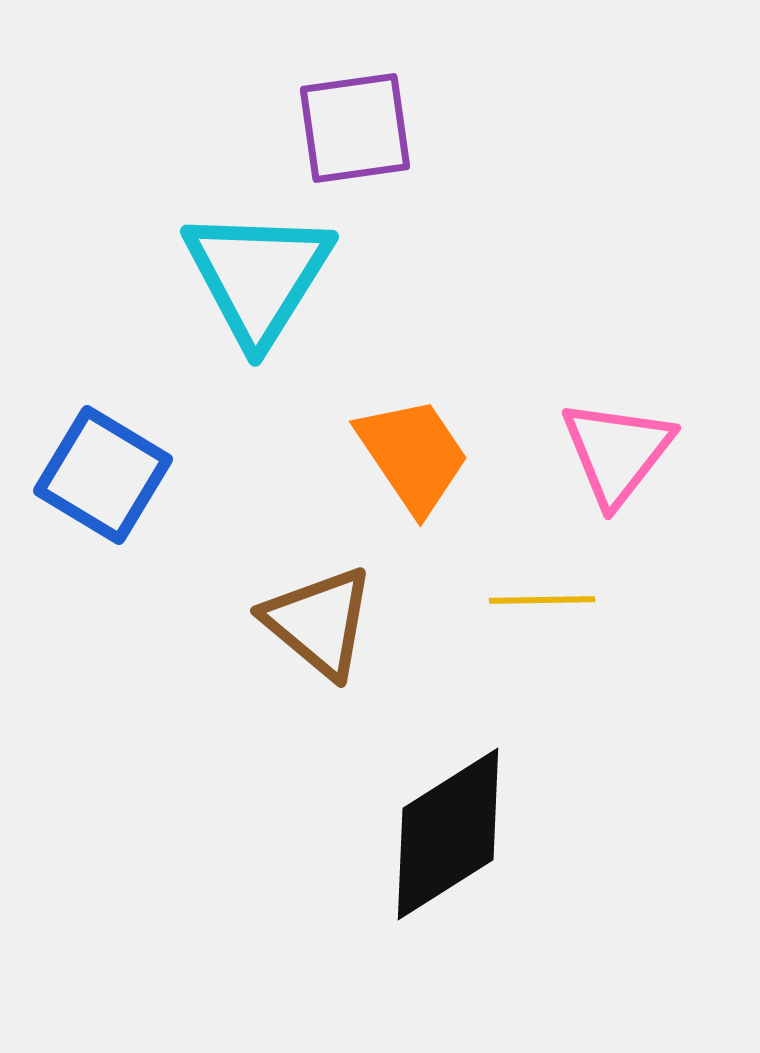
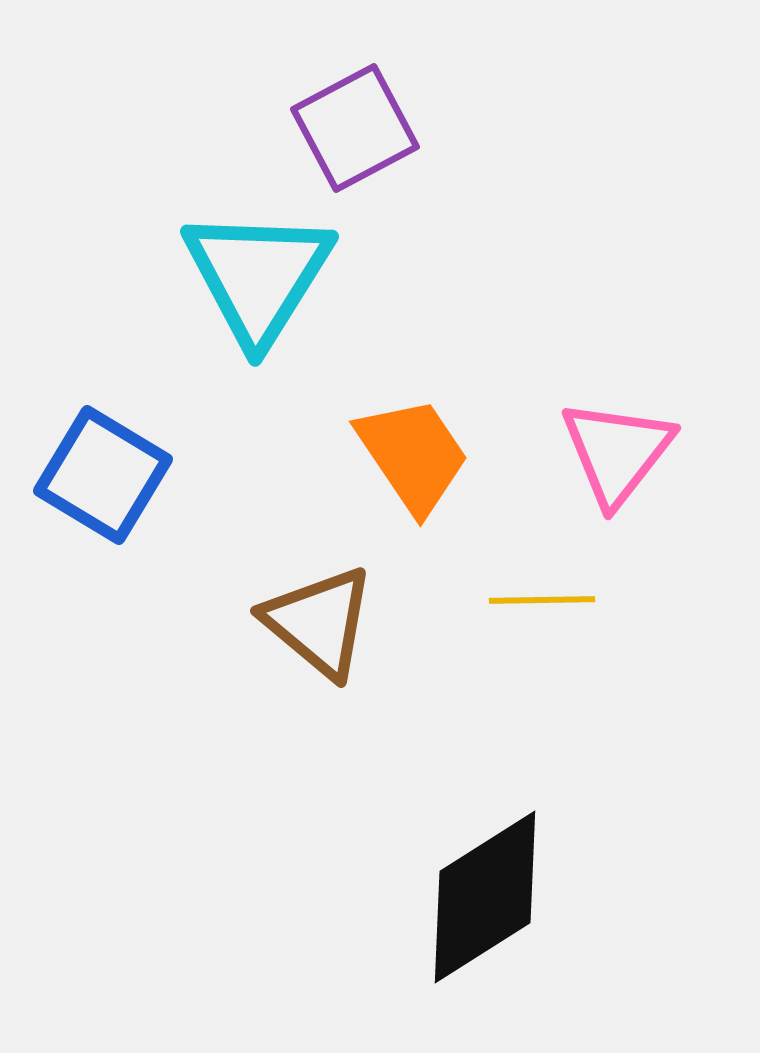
purple square: rotated 20 degrees counterclockwise
black diamond: moved 37 px right, 63 px down
